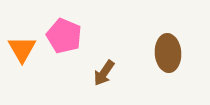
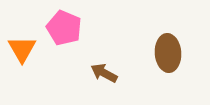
pink pentagon: moved 8 px up
brown arrow: rotated 84 degrees clockwise
